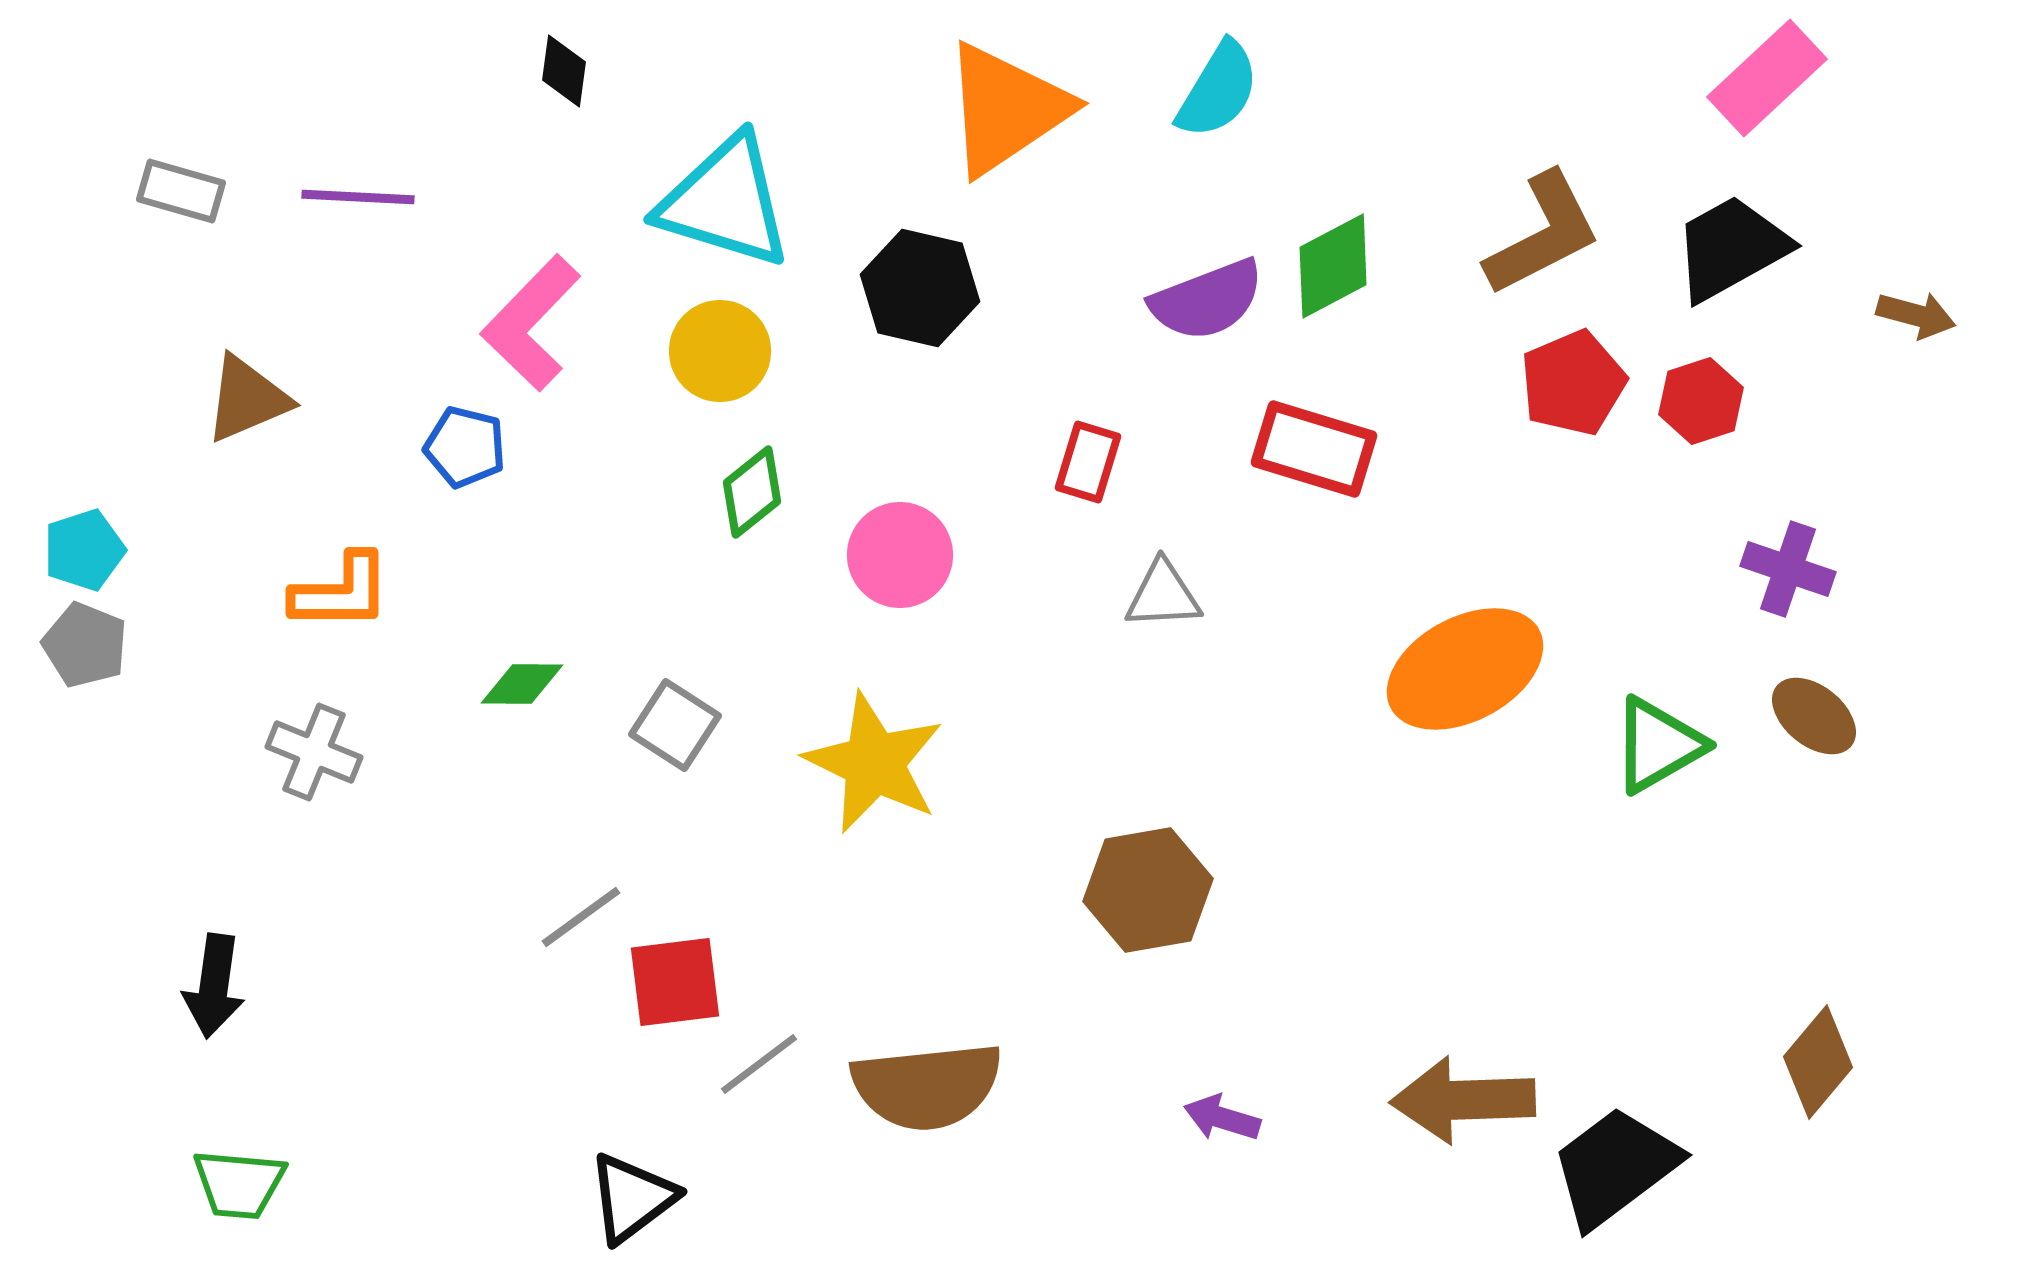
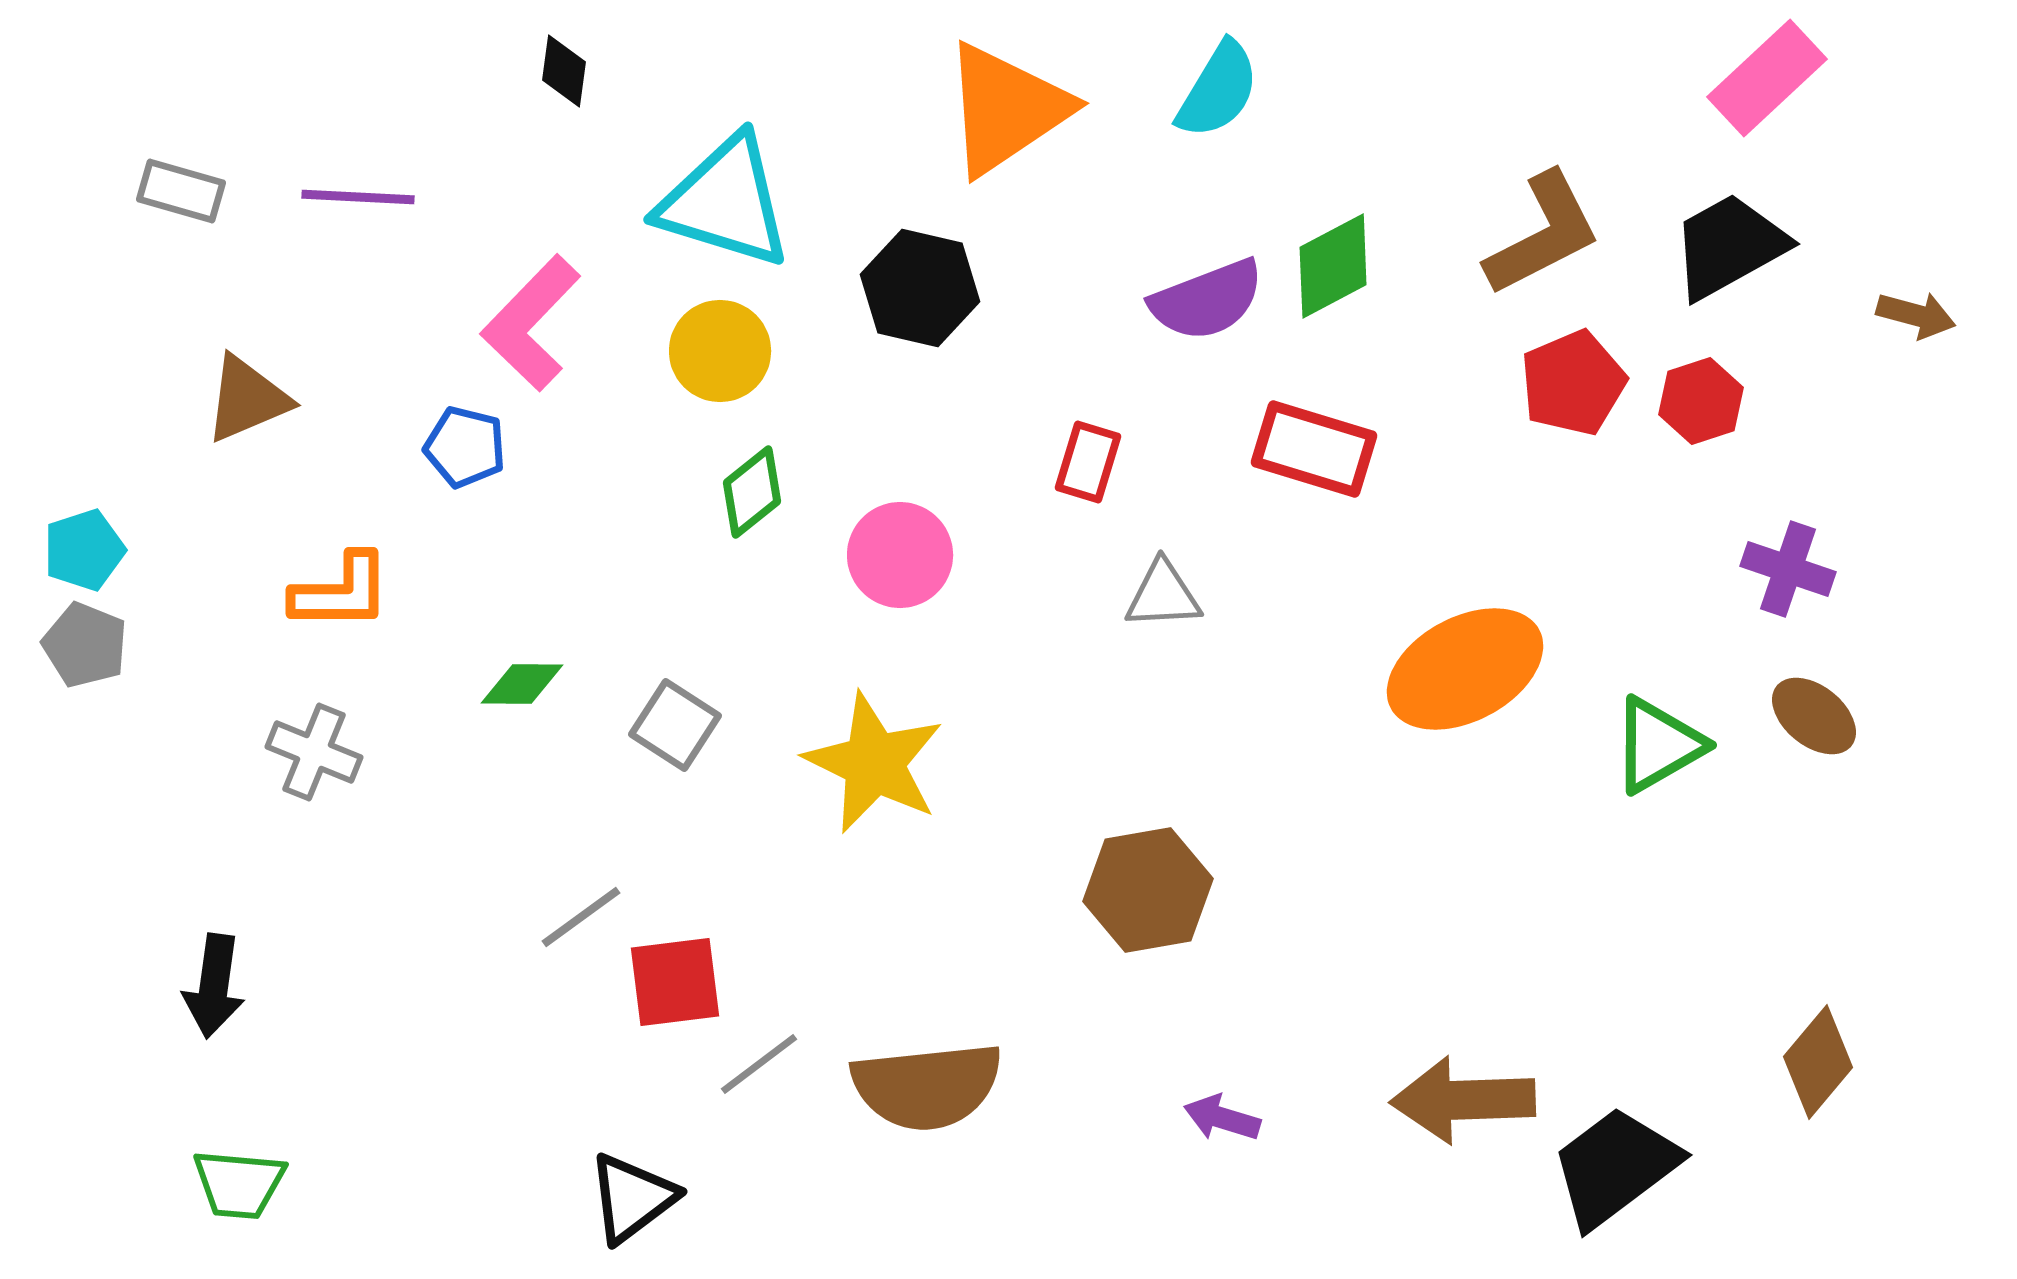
black trapezoid at (1731, 248): moved 2 px left, 2 px up
